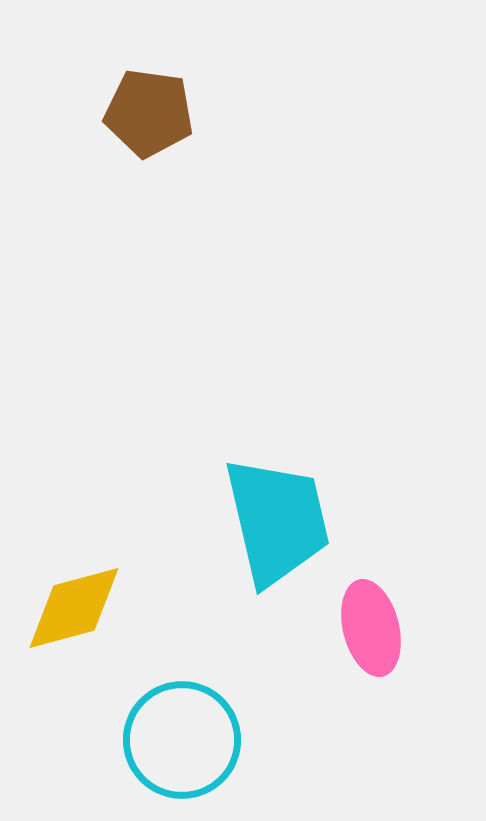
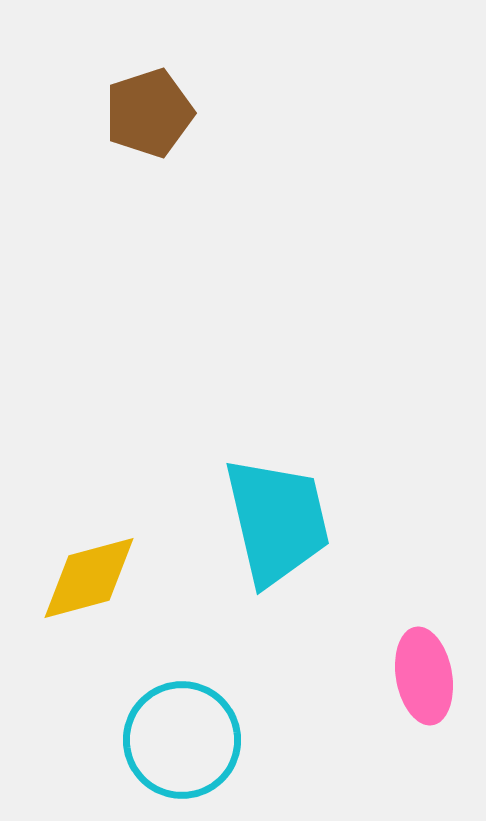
brown pentagon: rotated 26 degrees counterclockwise
yellow diamond: moved 15 px right, 30 px up
pink ellipse: moved 53 px right, 48 px down; rotated 4 degrees clockwise
